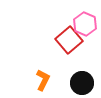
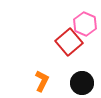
red square: moved 2 px down
orange L-shape: moved 1 px left, 1 px down
